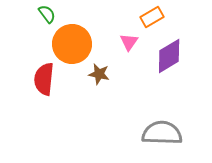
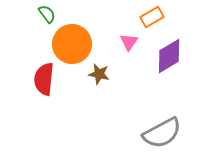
gray semicircle: rotated 150 degrees clockwise
